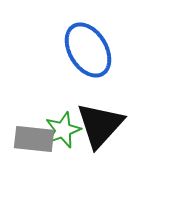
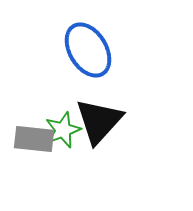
black triangle: moved 1 px left, 4 px up
